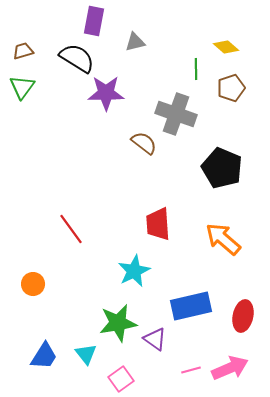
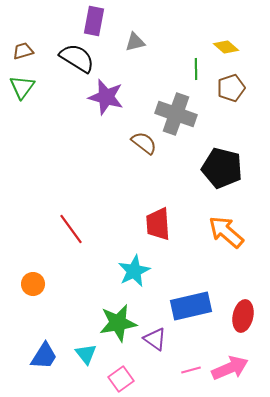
purple star: moved 4 px down; rotated 15 degrees clockwise
black pentagon: rotated 9 degrees counterclockwise
orange arrow: moved 3 px right, 7 px up
